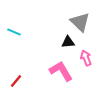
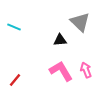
cyan line: moved 5 px up
black triangle: moved 8 px left, 2 px up
pink arrow: moved 12 px down
red line: moved 1 px left, 1 px up
